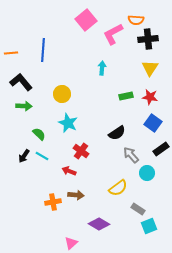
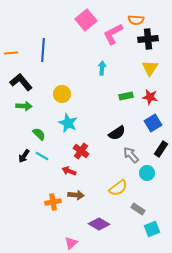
blue square: rotated 24 degrees clockwise
black rectangle: rotated 21 degrees counterclockwise
cyan square: moved 3 px right, 3 px down
